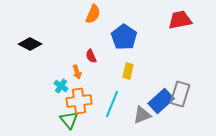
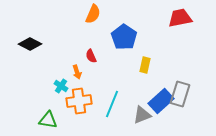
red trapezoid: moved 2 px up
yellow rectangle: moved 17 px right, 6 px up
green triangle: moved 21 px left; rotated 42 degrees counterclockwise
